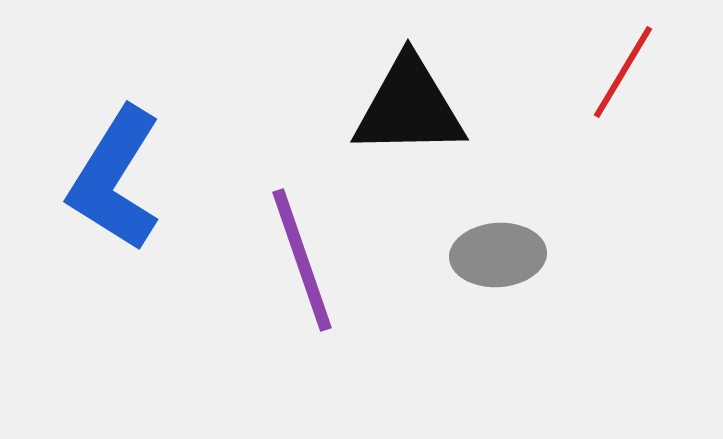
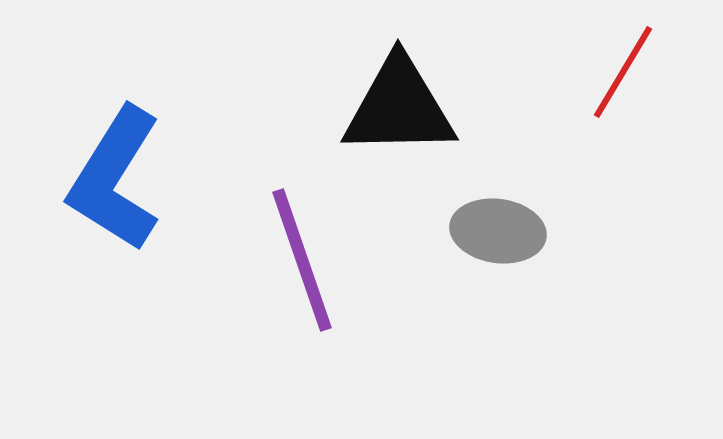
black triangle: moved 10 px left
gray ellipse: moved 24 px up; rotated 12 degrees clockwise
